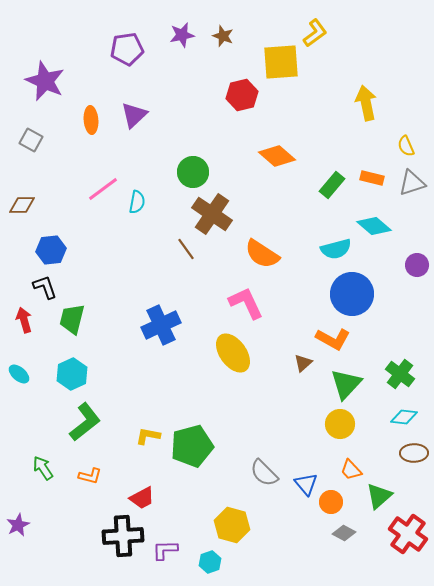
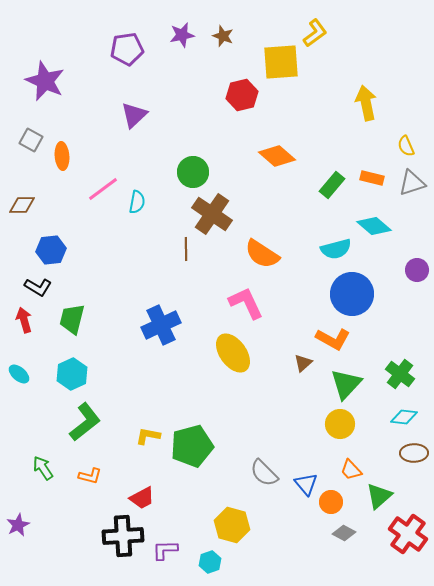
orange ellipse at (91, 120): moved 29 px left, 36 px down
brown line at (186, 249): rotated 35 degrees clockwise
purple circle at (417, 265): moved 5 px down
black L-shape at (45, 287): moved 7 px left; rotated 140 degrees clockwise
